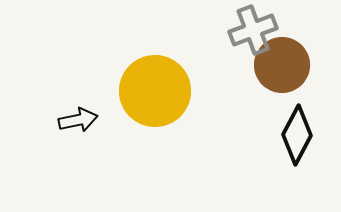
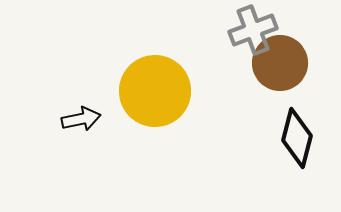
brown circle: moved 2 px left, 2 px up
black arrow: moved 3 px right, 1 px up
black diamond: moved 3 px down; rotated 14 degrees counterclockwise
